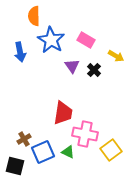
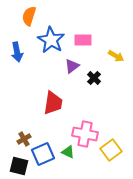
orange semicircle: moved 5 px left; rotated 18 degrees clockwise
pink rectangle: moved 3 px left; rotated 30 degrees counterclockwise
blue arrow: moved 3 px left
purple triangle: rotated 28 degrees clockwise
black cross: moved 8 px down
red trapezoid: moved 10 px left, 10 px up
blue square: moved 2 px down
black square: moved 4 px right
